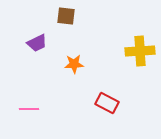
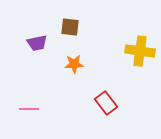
brown square: moved 4 px right, 11 px down
purple trapezoid: rotated 15 degrees clockwise
yellow cross: rotated 12 degrees clockwise
red rectangle: moved 1 px left; rotated 25 degrees clockwise
